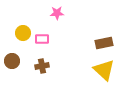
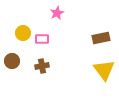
pink star: rotated 24 degrees counterclockwise
brown rectangle: moved 3 px left, 5 px up
yellow triangle: rotated 10 degrees clockwise
